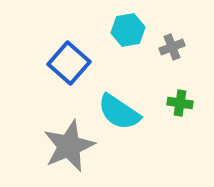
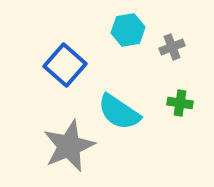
blue square: moved 4 px left, 2 px down
